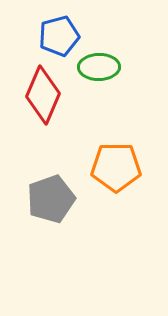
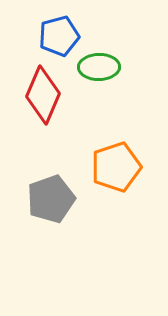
orange pentagon: rotated 18 degrees counterclockwise
